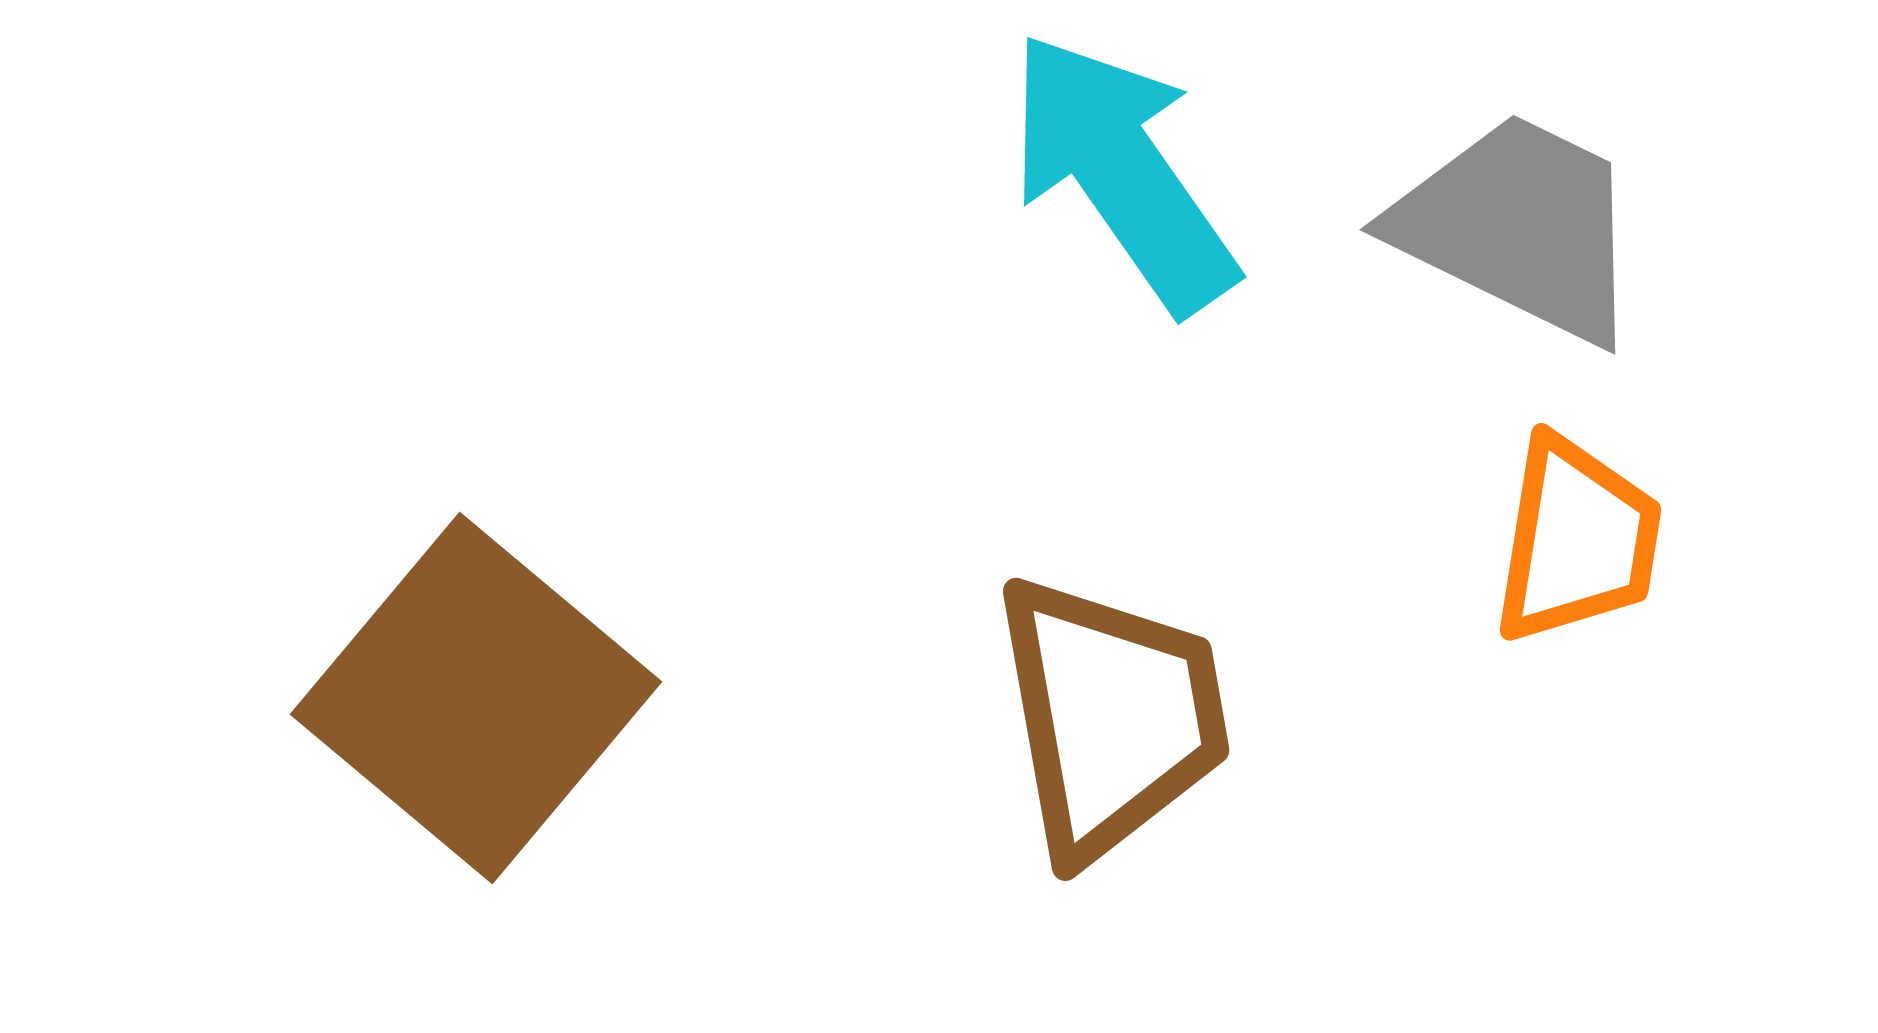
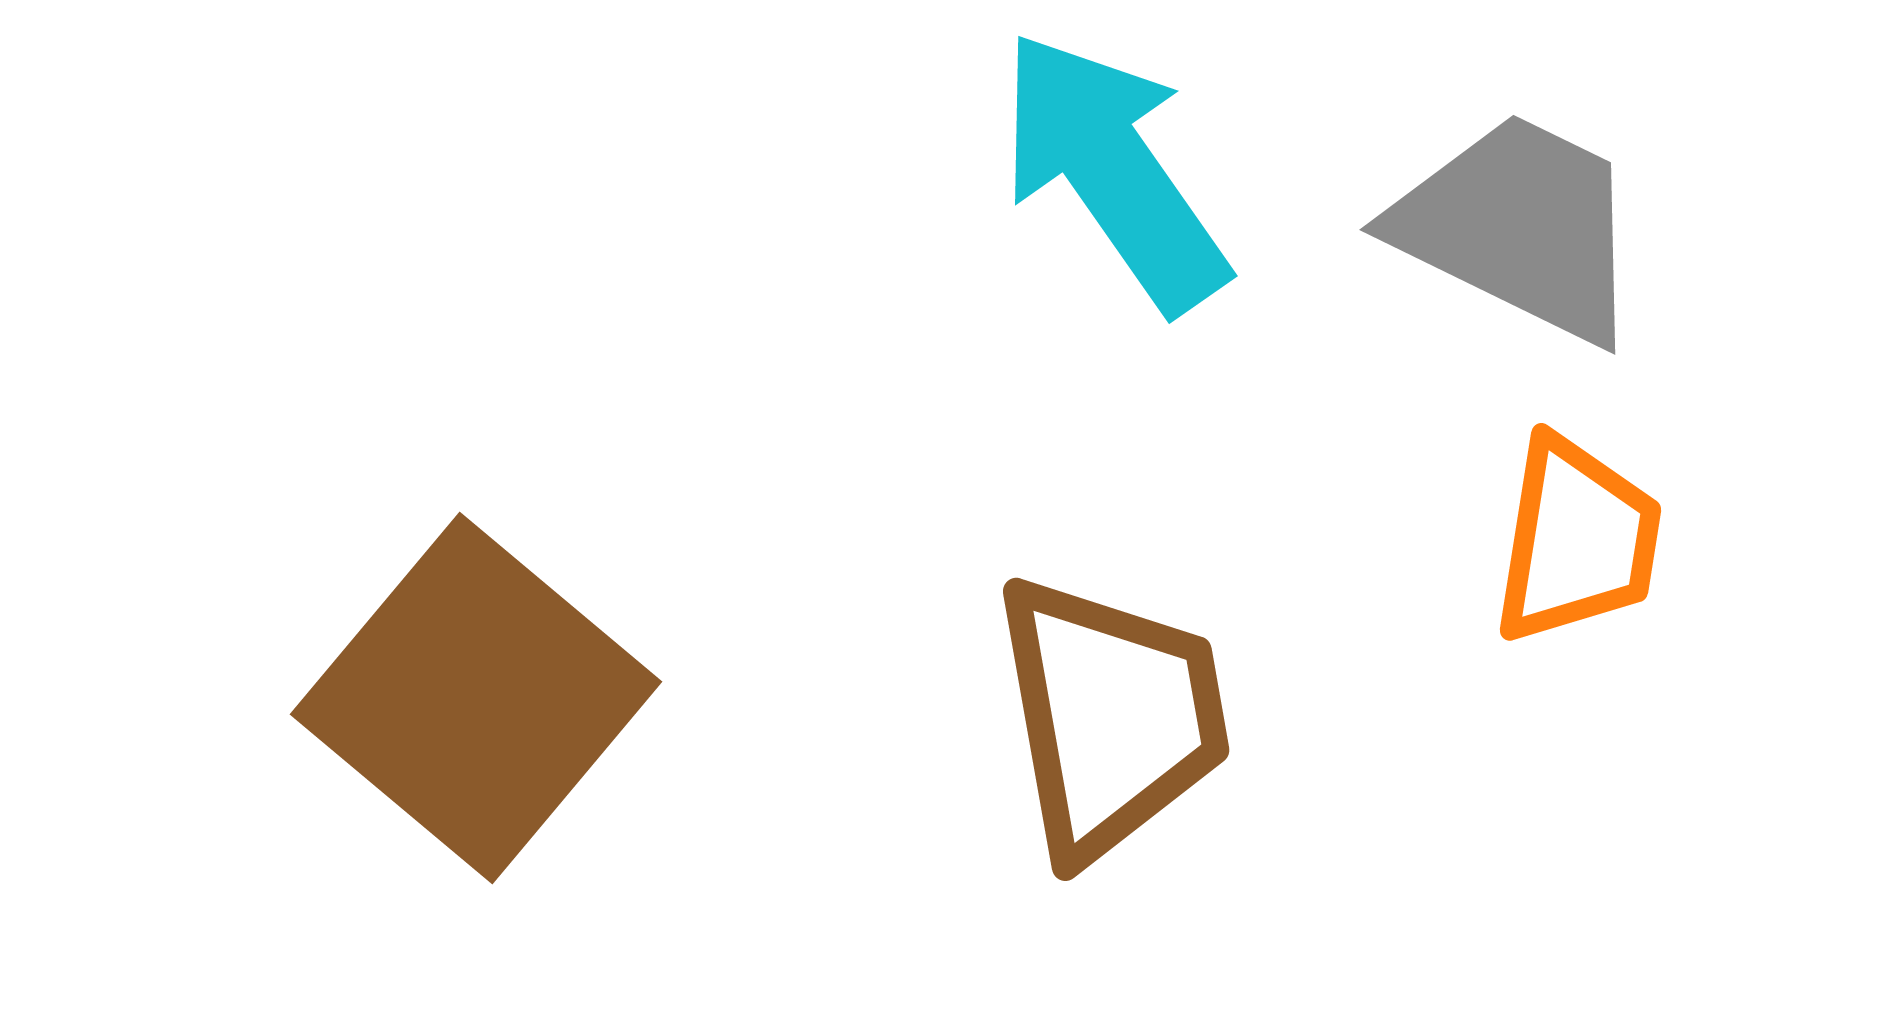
cyan arrow: moved 9 px left, 1 px up
